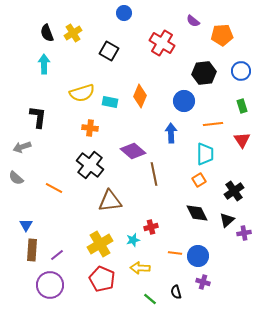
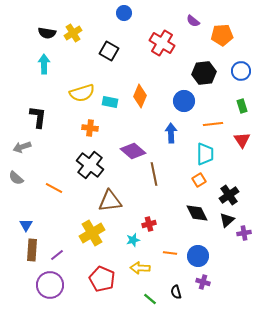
black semicircle at (47, 33): rotated 60 degrees counterclockwise
black cross at (234, 191): moved 5 px left, 4 px down
red cross at (151, 227): moved 2 px left, 3 px up
yellow cross at (100, 244): moved 8 px left, 11 px up
orange line at (175, 253): moved 5 px left
